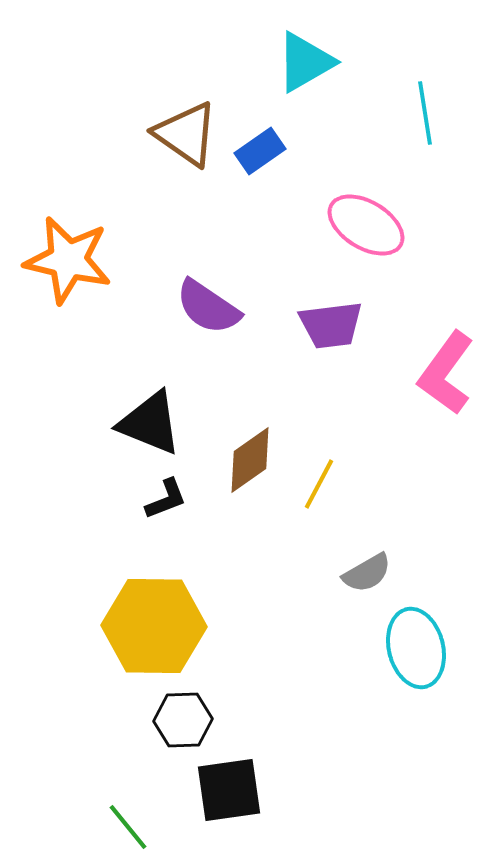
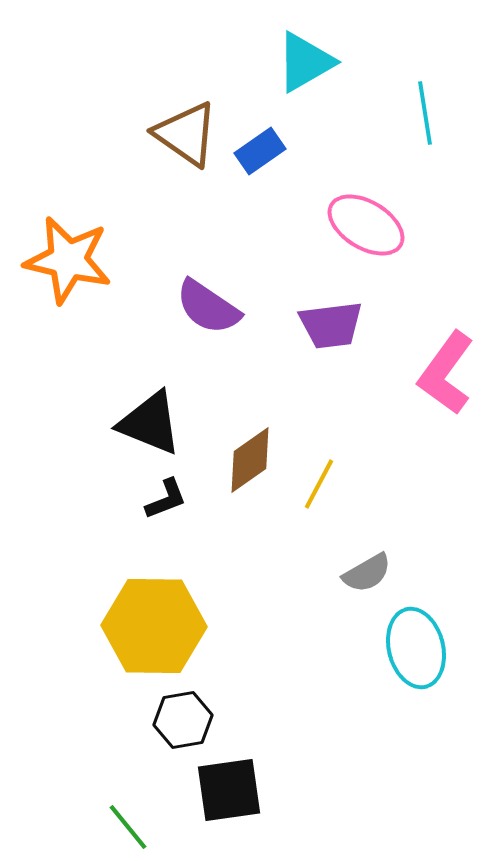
black hexagon: rotated 8 degrees counterclockwise
